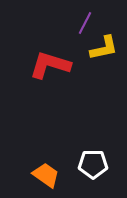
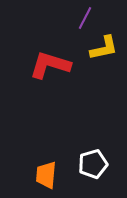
purple line: moved 5 px up
white pentagon: rotated 16 degrees counterclockwise
orange trapezoid: rotated 120 degrees counterclockwise
